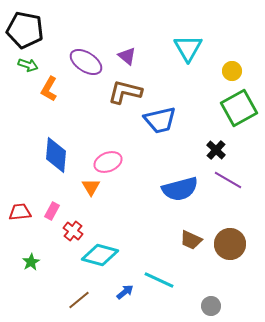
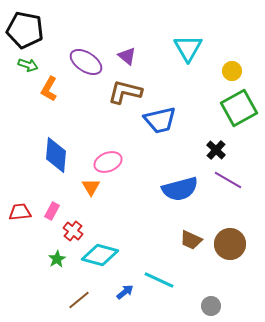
green star: moved 26 px right, 3 px up
